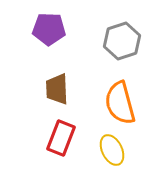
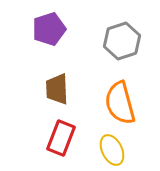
purple pentagon: rotated 20 degrees counterclockwise
